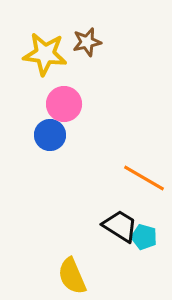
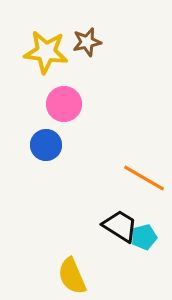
yellow star: moved 1 px right, 2 px up
blue circle: moved 4 px left, 10 px down
cyan pentagon: rotated 30 degrees counterclockwise
